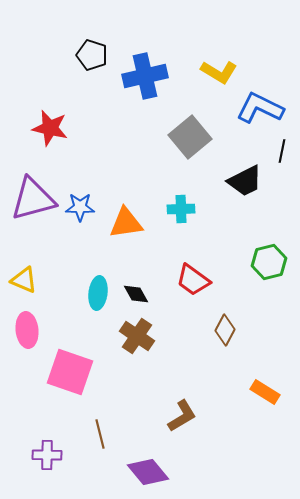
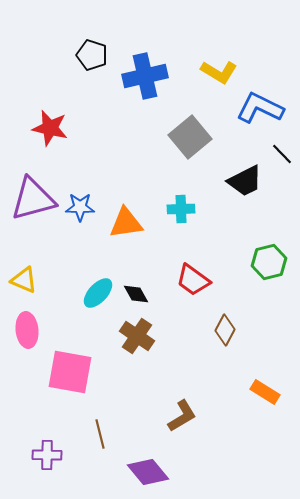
black line: moved 3 px down; rotated 55 degrees counterclockwise
cyan ellipse: rotated 36 degrees clockwise
pink square: rotated 9 degrees counterclockwise
